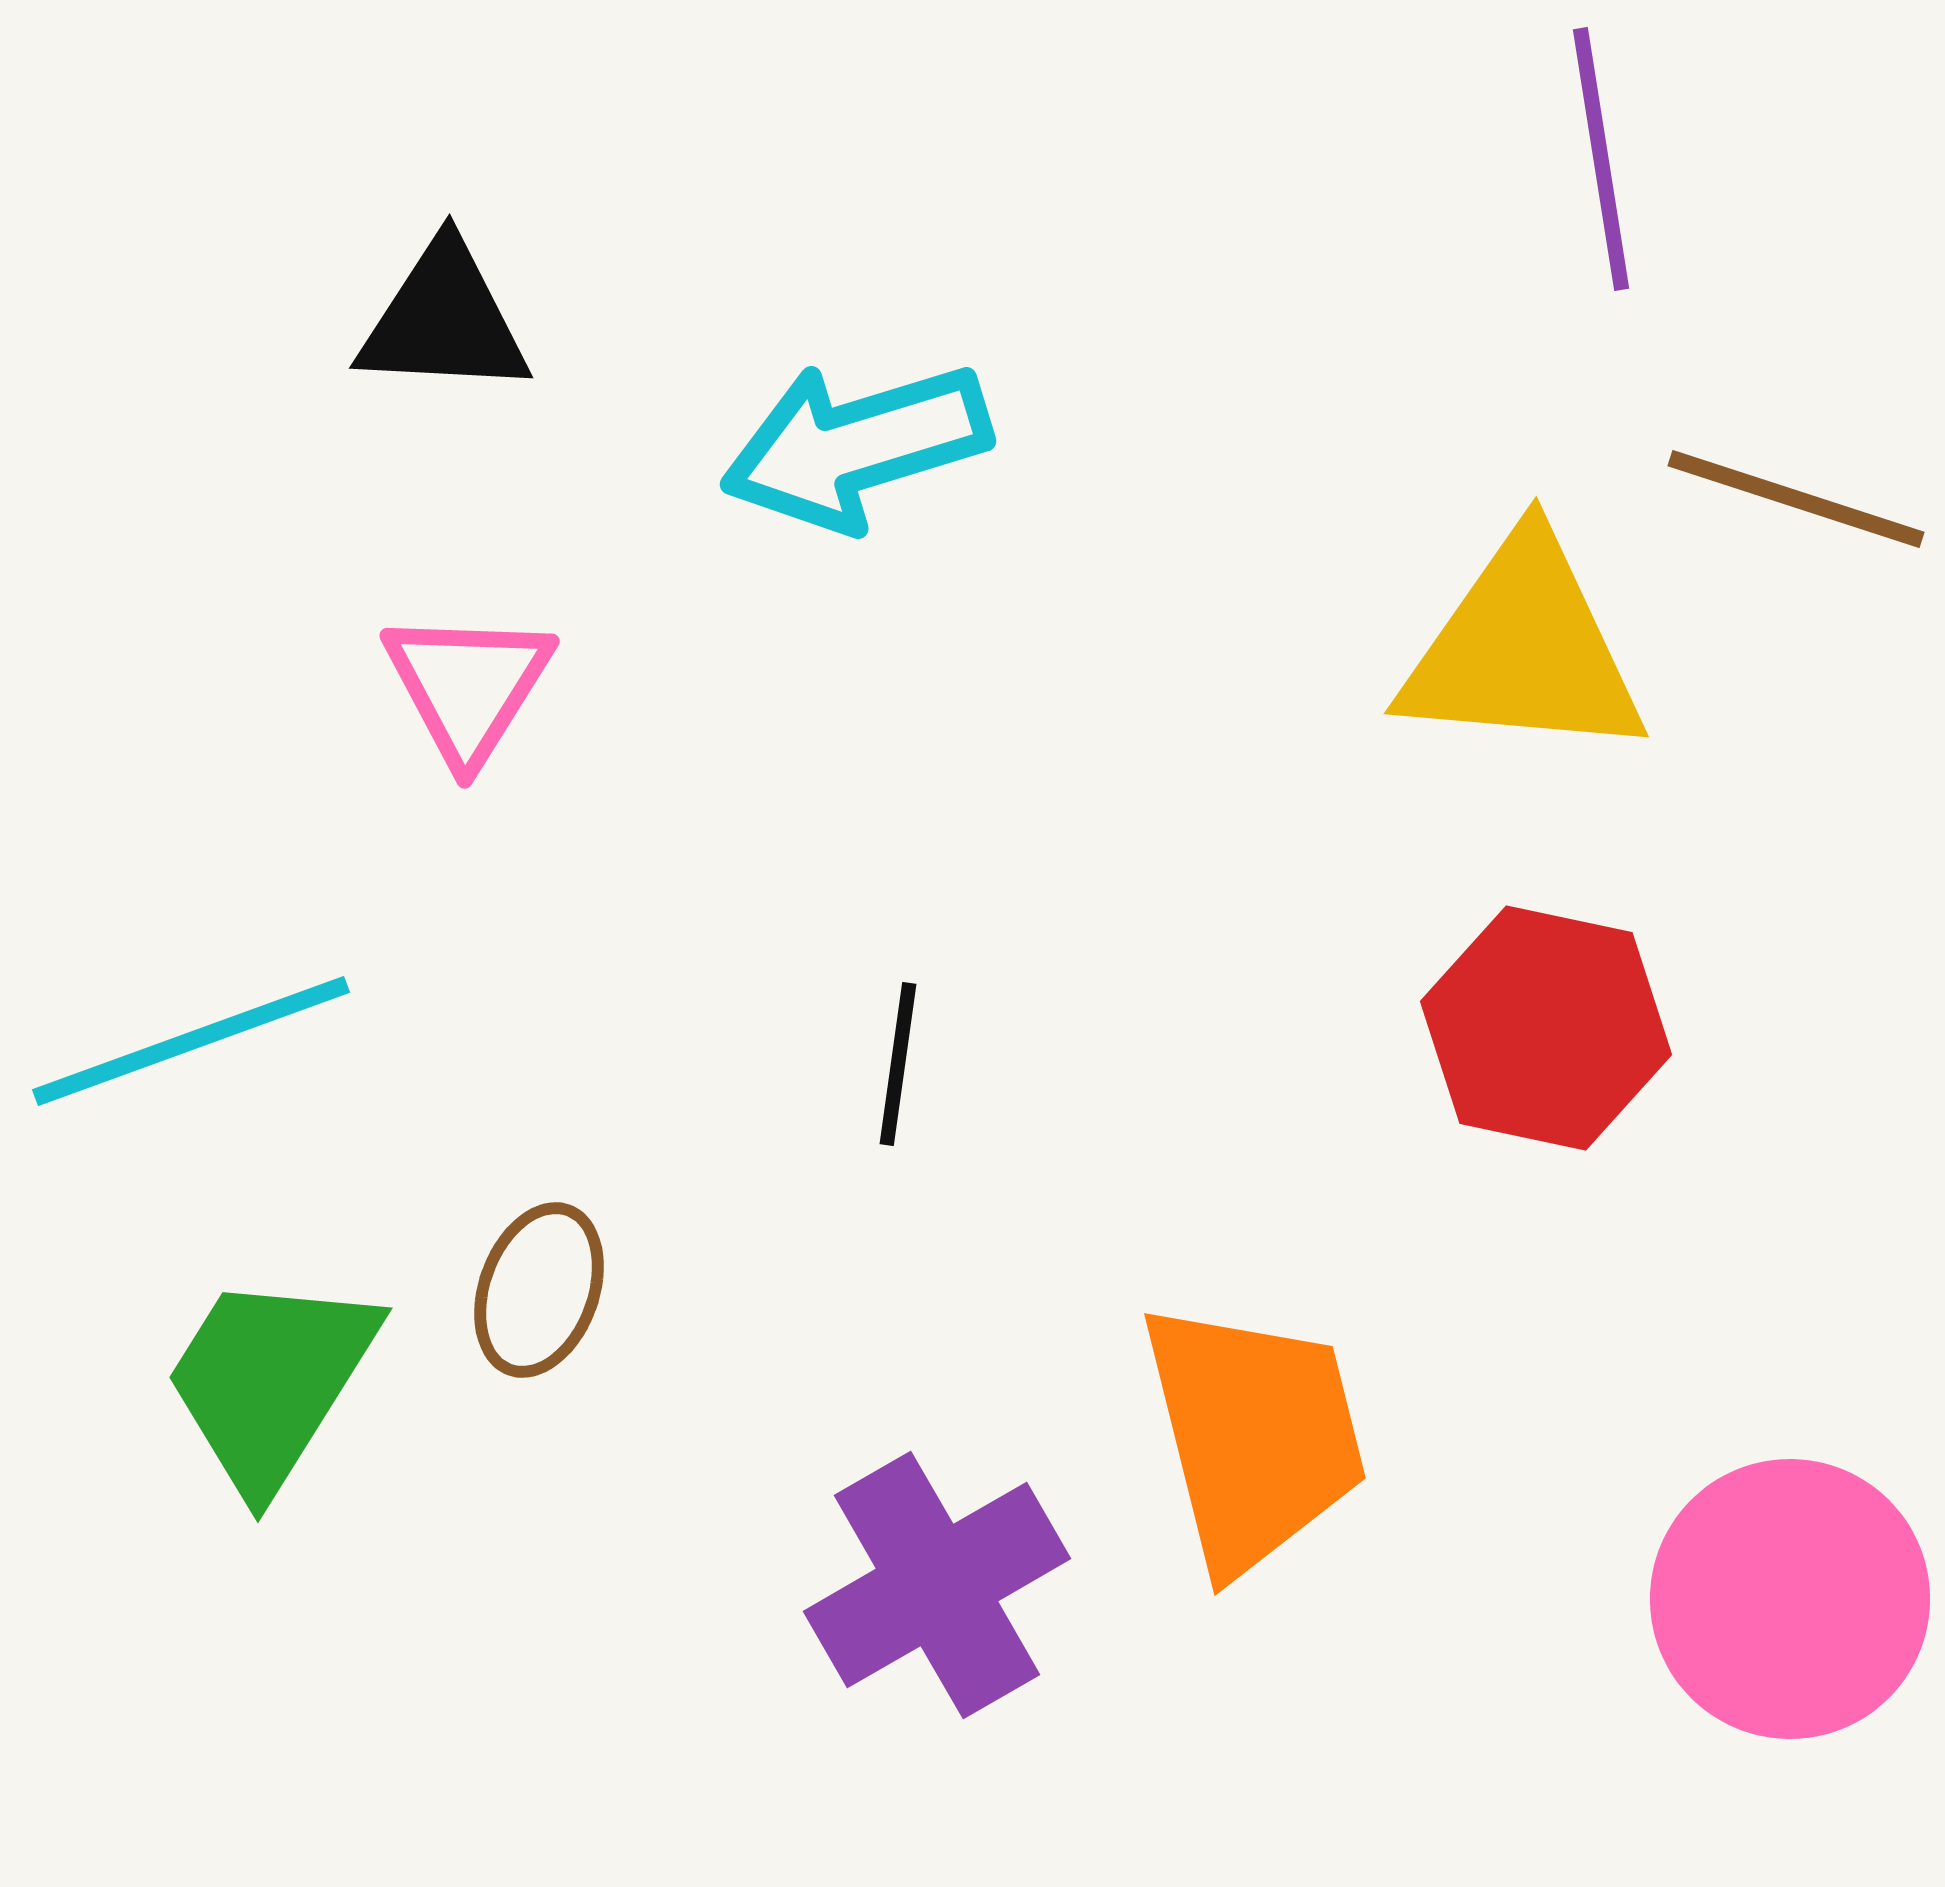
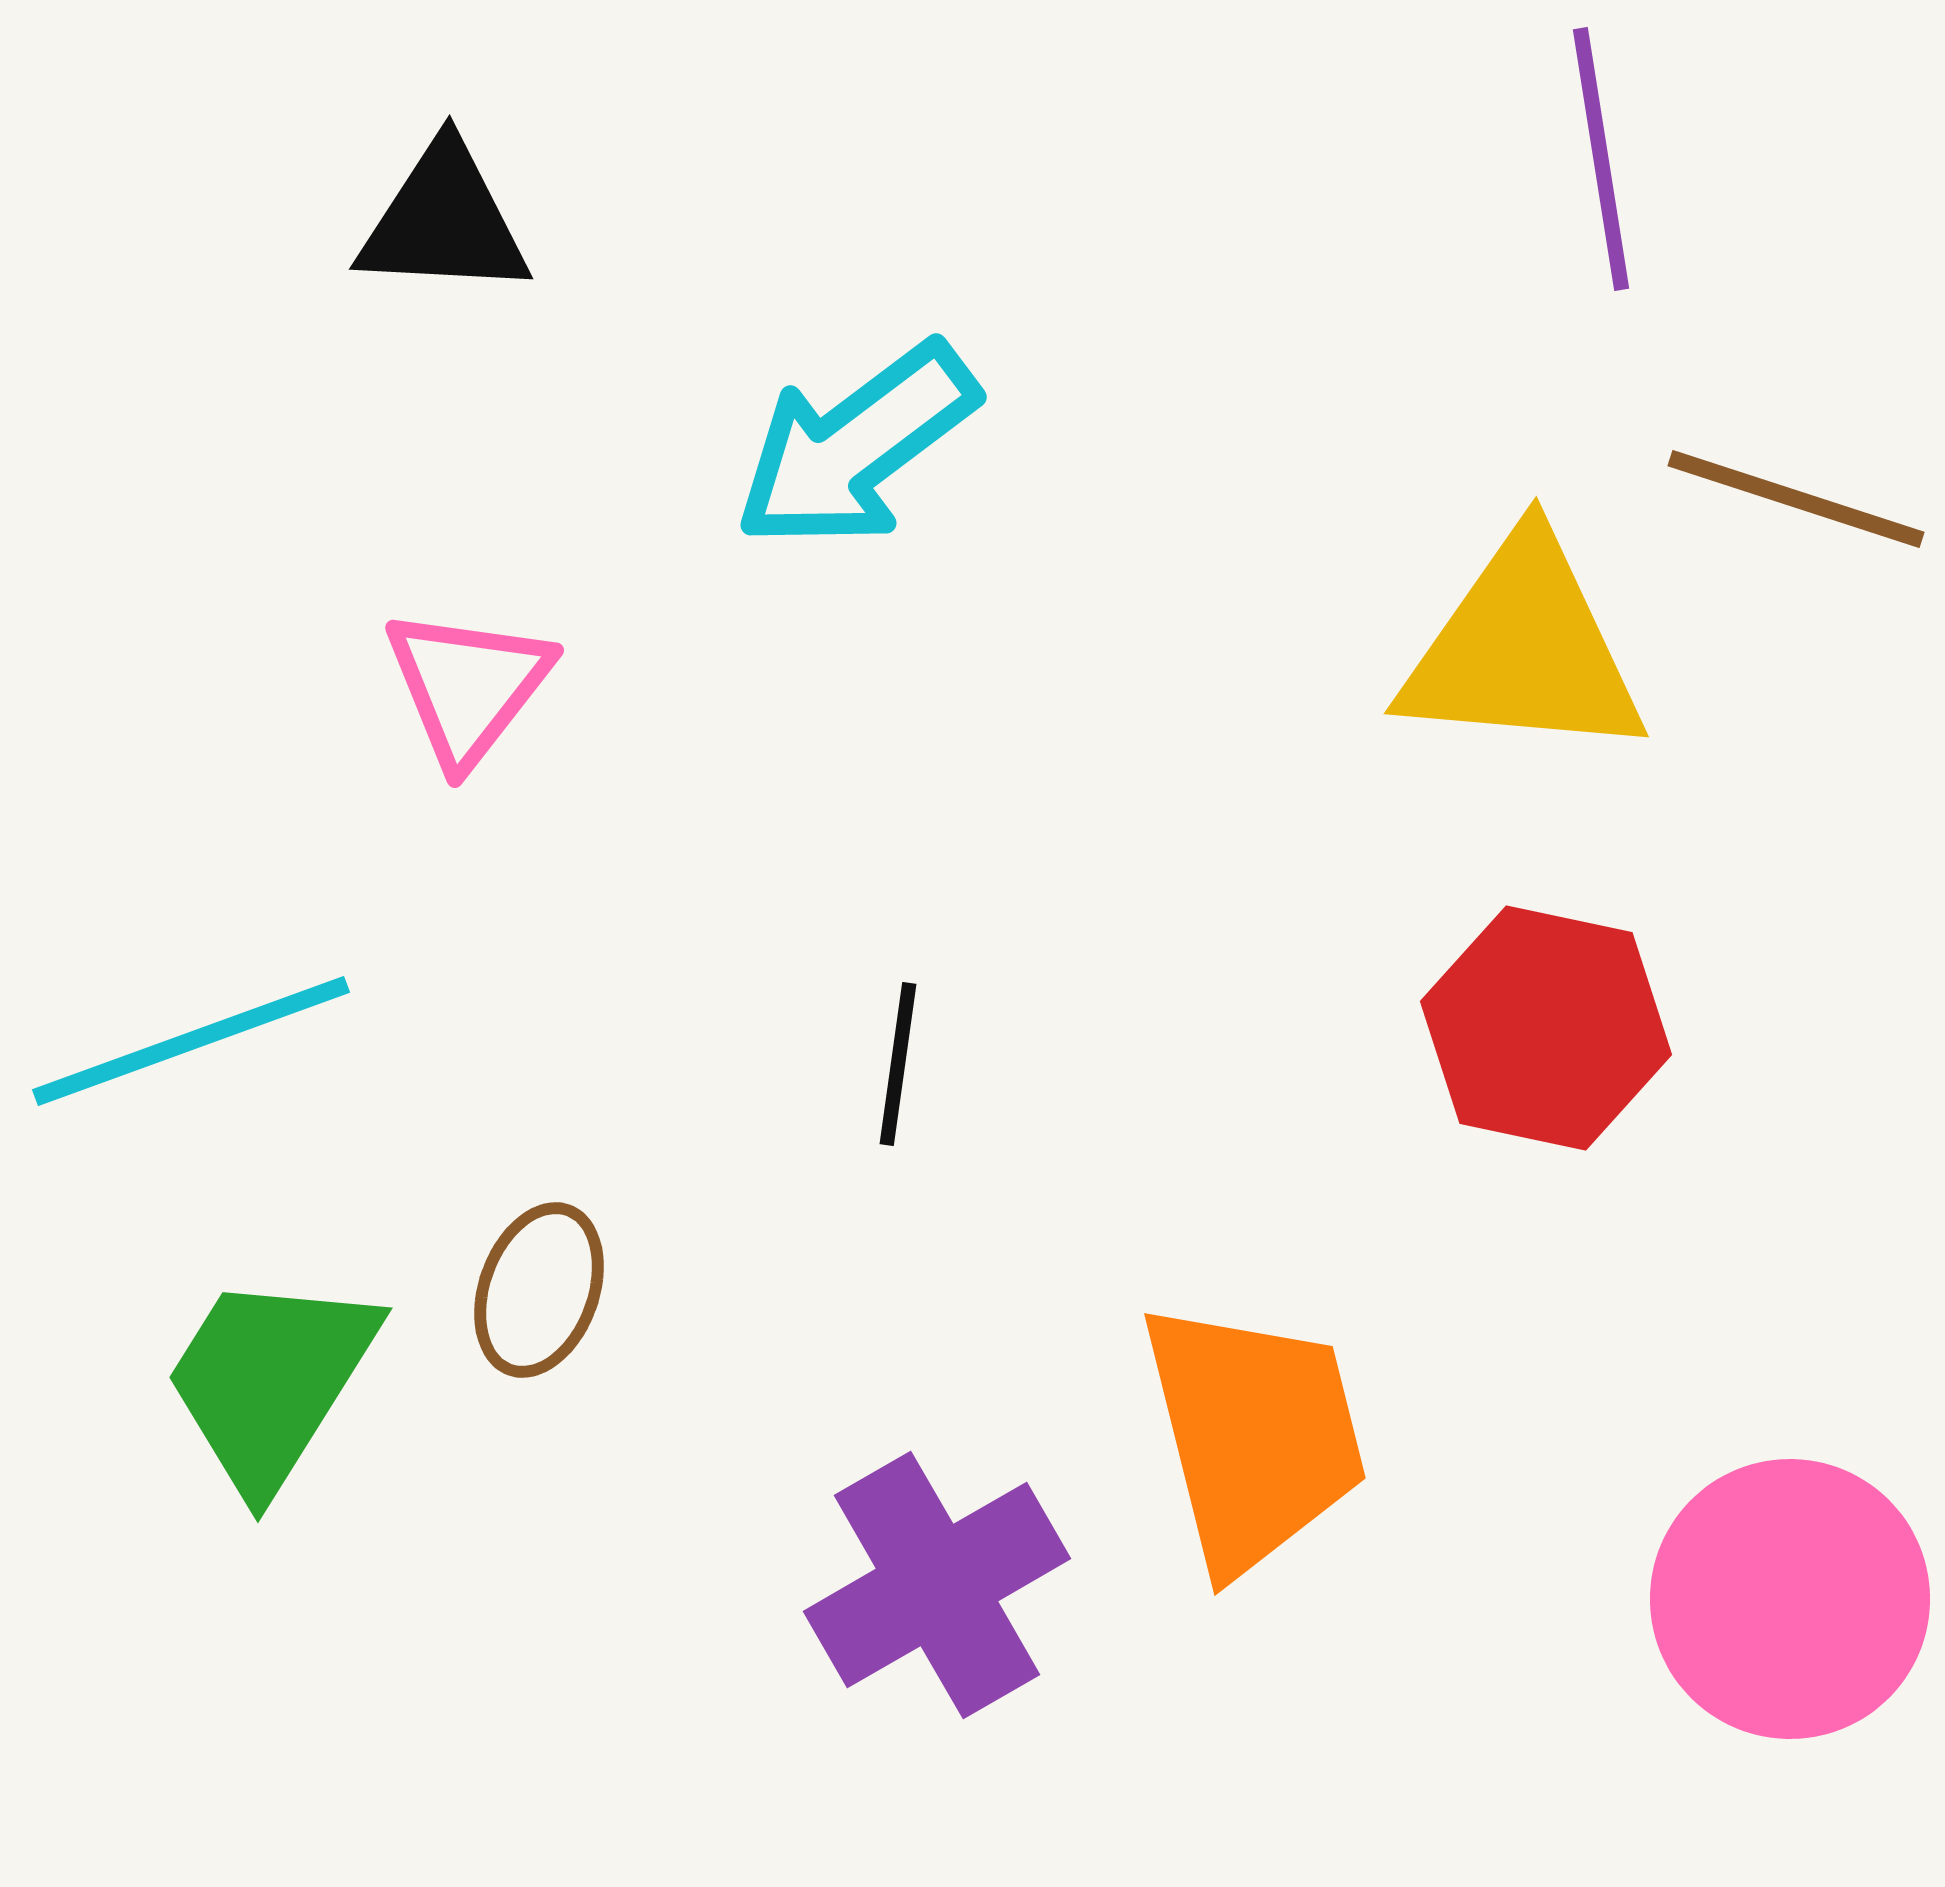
black triangle: moved 99 px up
cyan arrow: rotated 20 degrees counterclockwise
pink triangle: rotated 6 degrees clockwise
